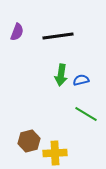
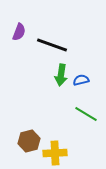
purple semicircle: moved 2 px right
black line: moved 6 px left, 9 px down; rotated 28 degrees clockwise
